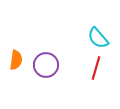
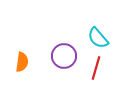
orange semicircle: moved 6 px right, 2 px down
purple circle: moved 18 px right, 9 px up
